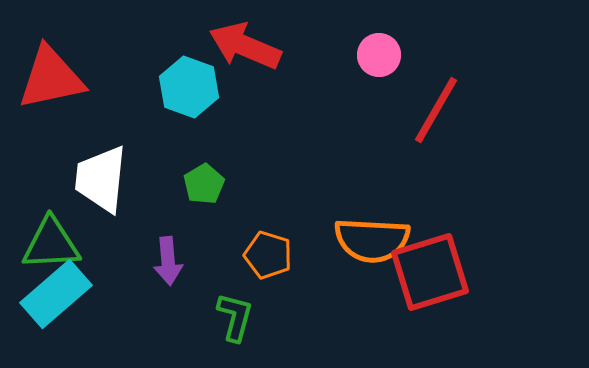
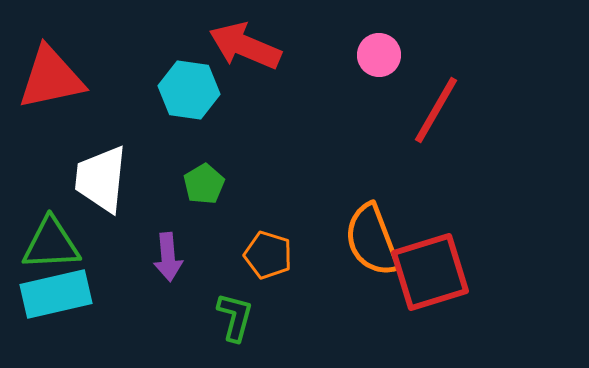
cyan hexagon: moved 3 px down; rotated 12 degrees counterclockwise
orange semicircle: rotated 66 degrees clockwise
purple arrow: moved 4 px up
cyan rectangle: rotated 28 degrees clockwise
